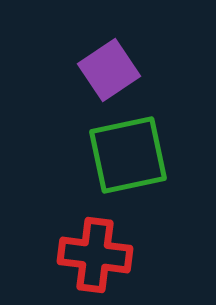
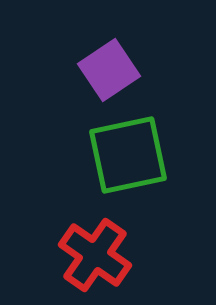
red cross: rotated 28 degrees clockwise
